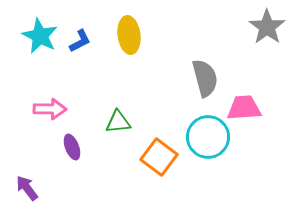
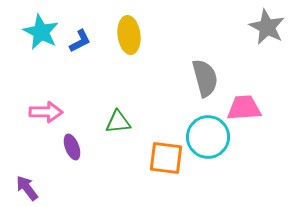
gray star: rotated 9 degrees counterclockwise
cyan star: moved 1 px right, 4 px up
pink arrow: moved 4 px left, 3 px down
orange square: moved 7 px right, 1 px down; rotated 30 degrees counterclockwise
